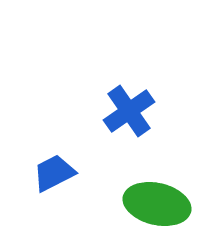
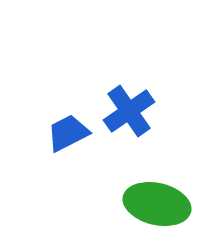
blue trapezoid: moved 14 px right, 40 px up
